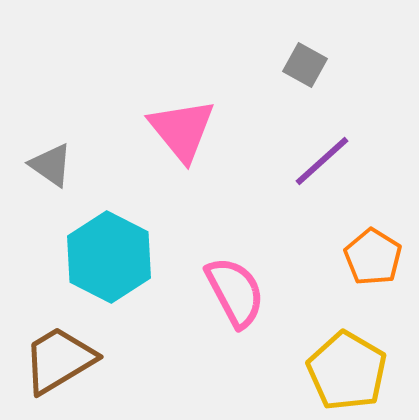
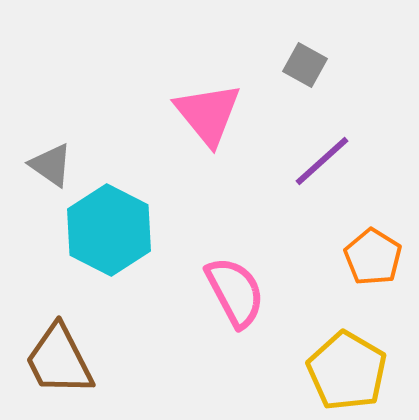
pink triangle: moved 26 px right, 16 px up
cyan hexagon: moved 27 px up
brown trapezoid: rotated 86 degrees counterclockwise
